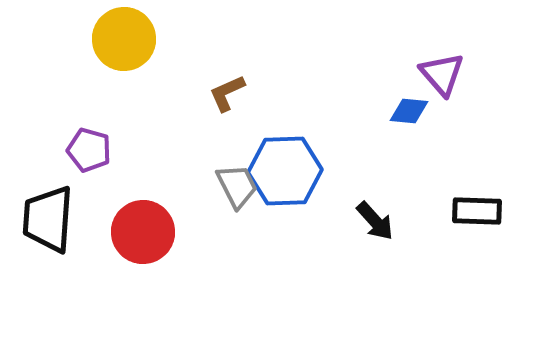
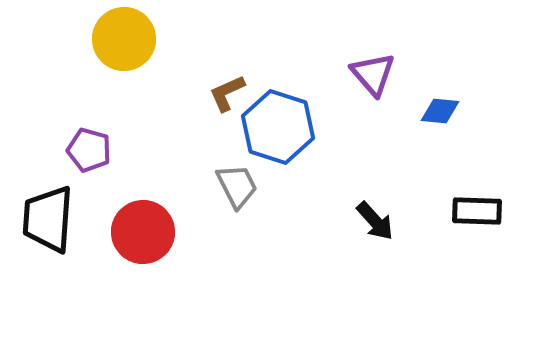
purple triangle: moved 69 px left
blue diamond: moved 31 px right
blue hexagon: moved 7 px left, 44 px up; rotated 20 degrees clockwise
